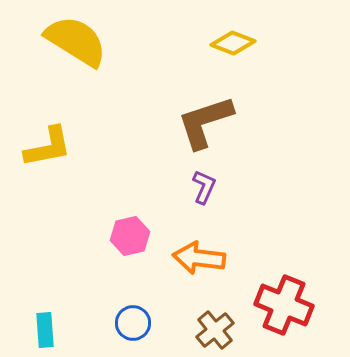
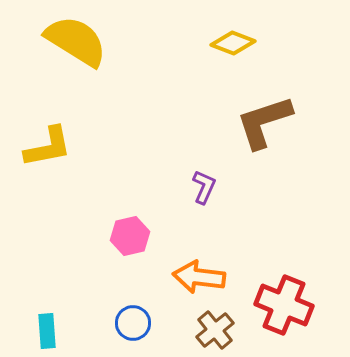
brown L-shape: moved 59 px right
orange arrow: moved 19 px down
cyan rectangle: moved 2 px right, 1 px down
